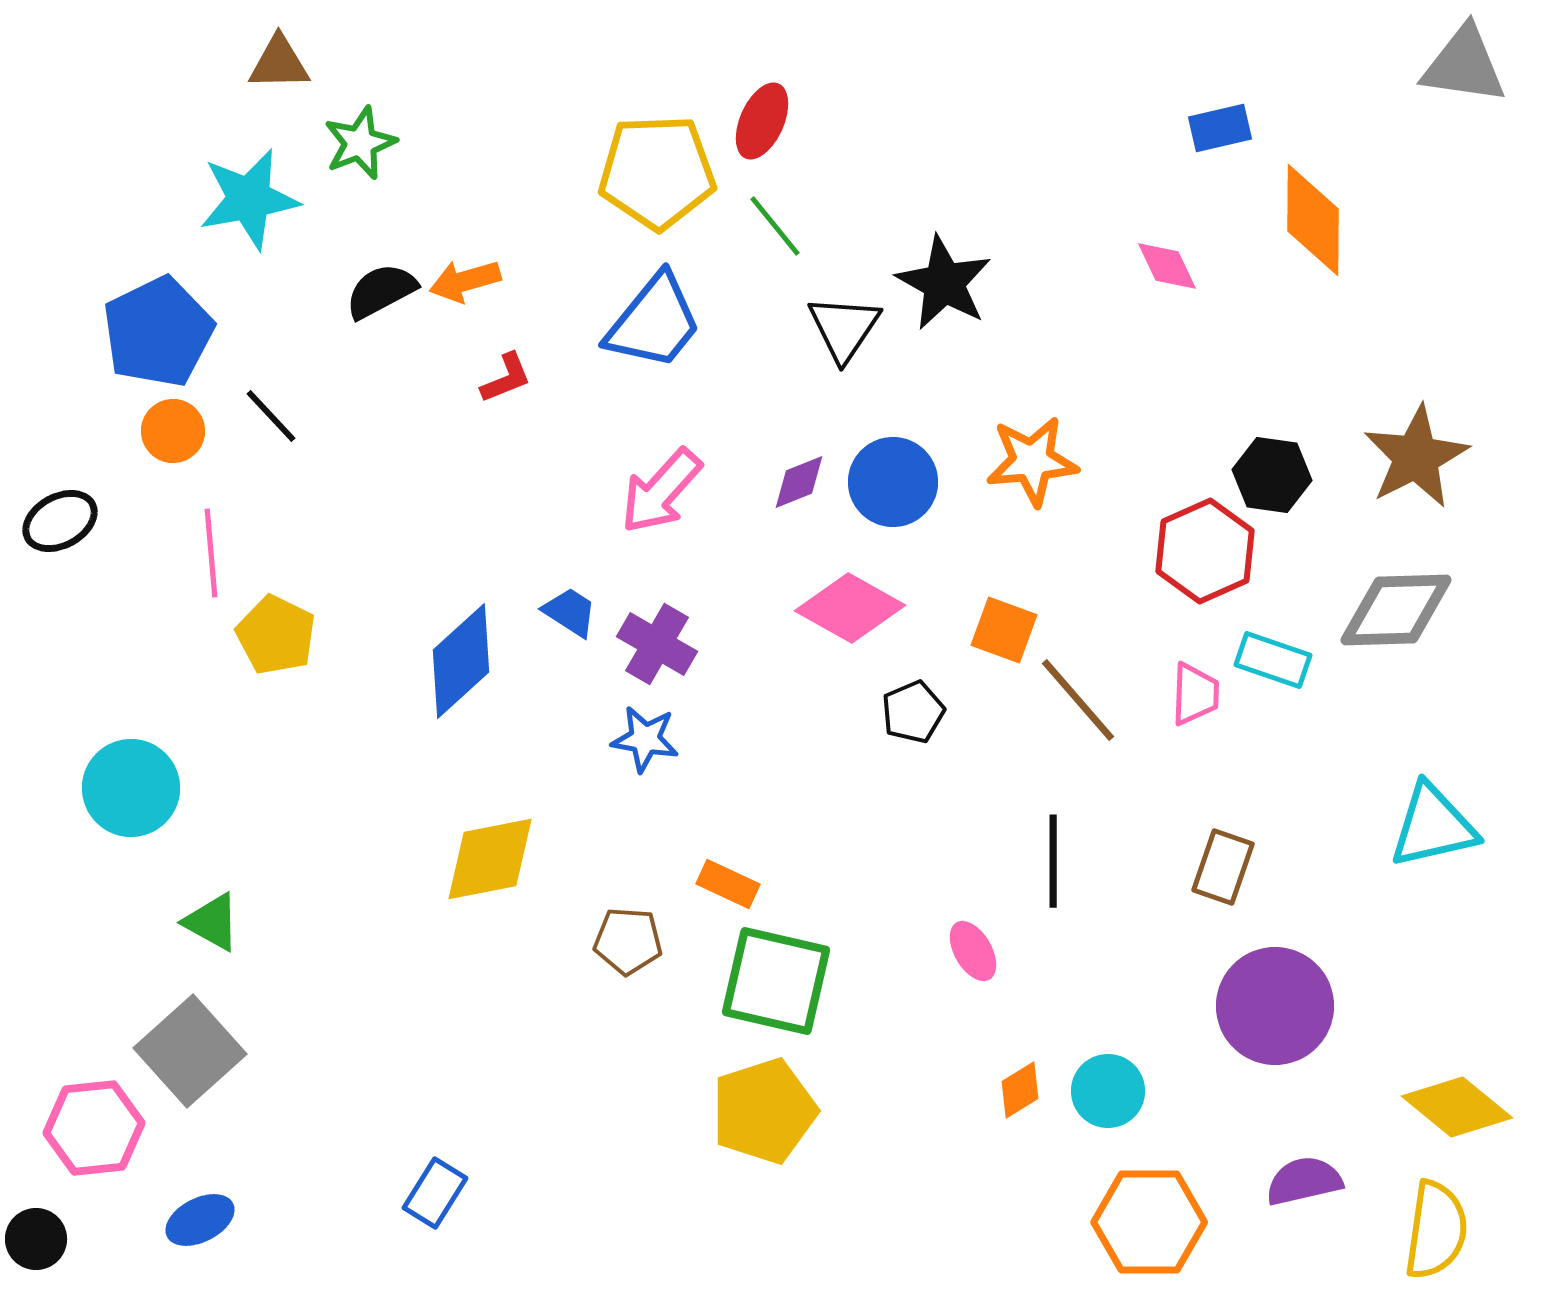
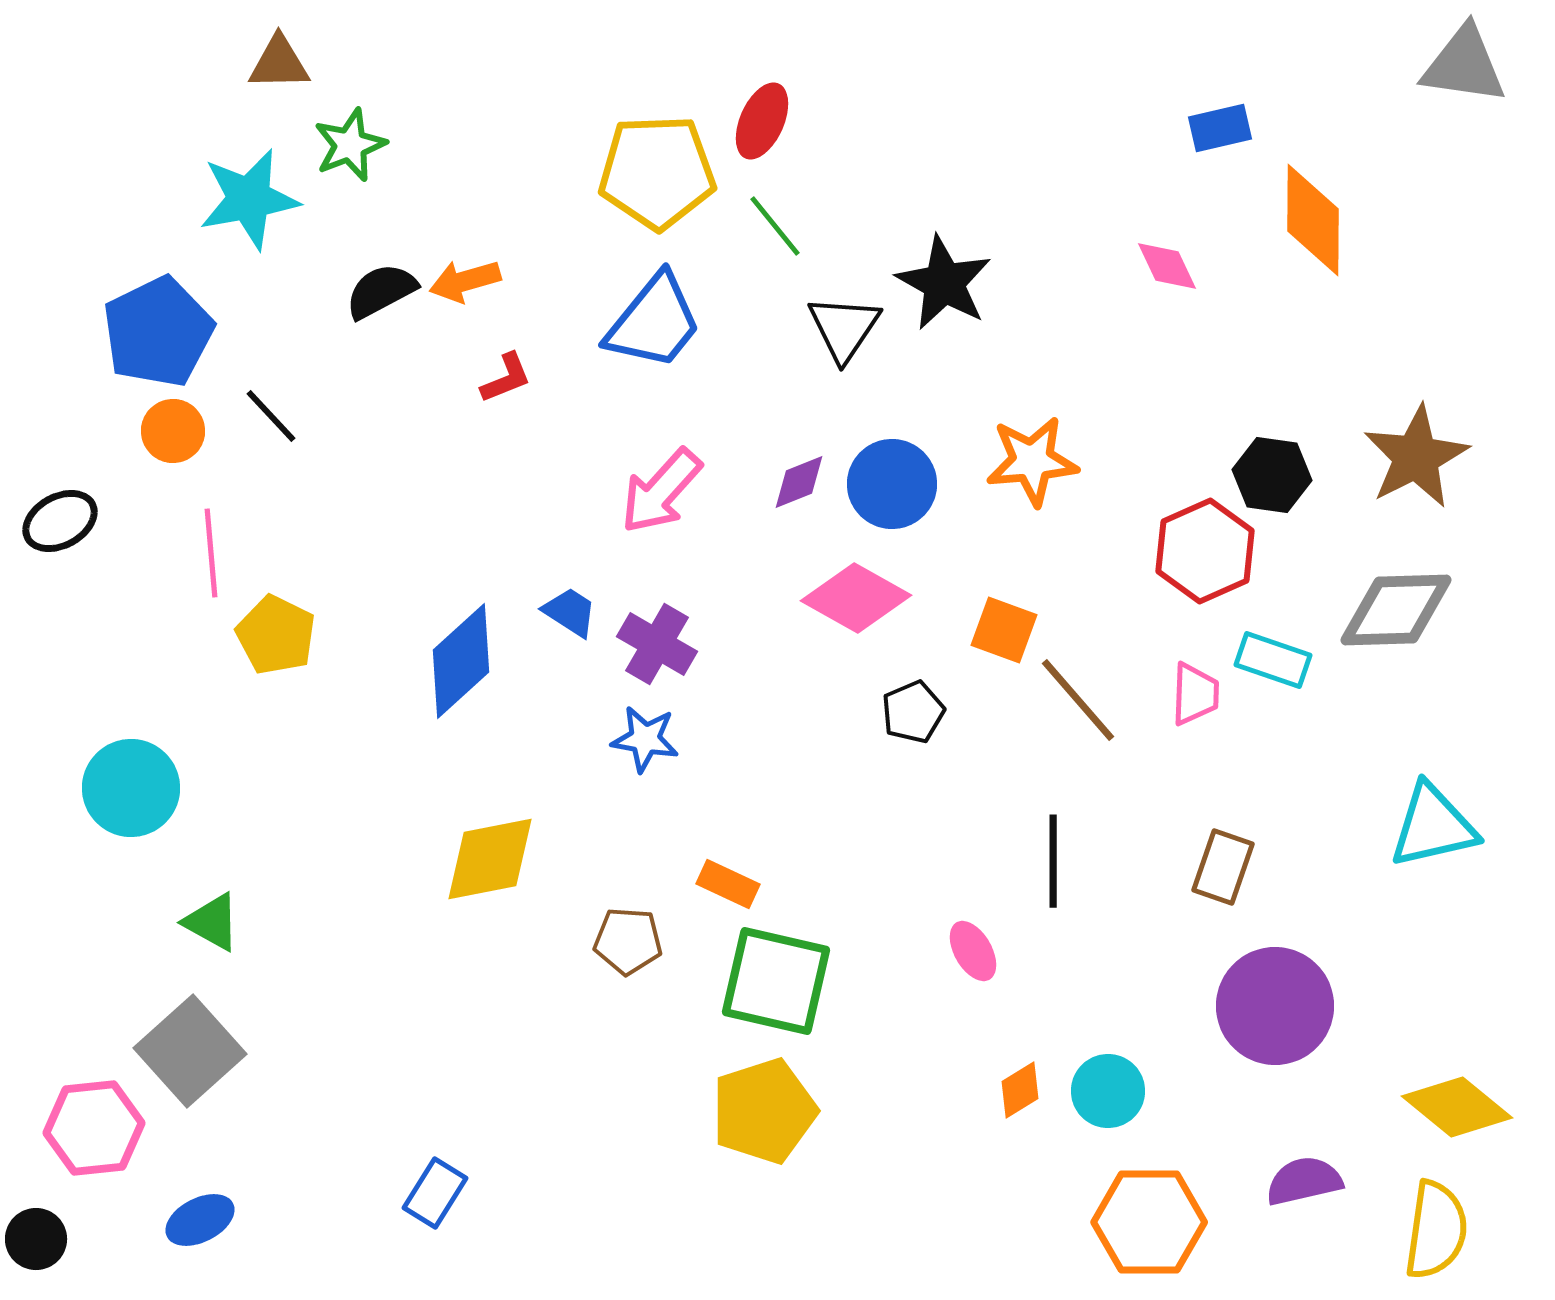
green star at (360, 143): moved 10 px left, 2 px down
blue circle at (893, 482): moved 1 px left, 2 px down
pink diamond at (850, 608): moved 6 px right, 10 px up
